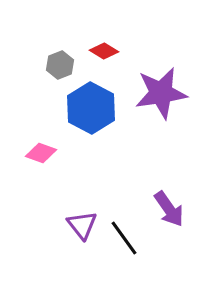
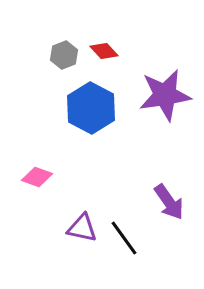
red diamond: rotated 16 degrees clockwise
gray hexagon: moved 4 px right, 10 px up
purple star: moved 4 px right, 2 px down
pink diamond: moved 4 px left, 24 px down
purple arrow: moved 7 px up
purple triangle: moved 3 px down; rotated 40 degrees counterclockwise
